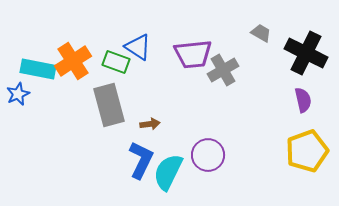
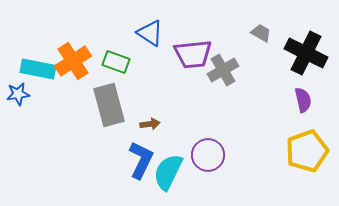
blue triangle: moved 12 px right, 14 px up
blue star: rotated 15 degrees clockwise
